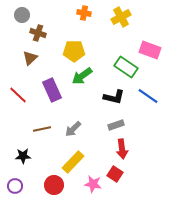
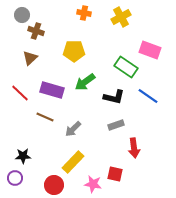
brown cross: moved 2 px left, 2 px up
green arrow: moved 3 px right, 6 px down
purple rectangle: rotated 50 degrees counterclockwise
red line: moved 2 px right, 2 px up
brown line: moved 3 px right, 12 px up; rotated 36 degrees clockwise
red arrow: moved 12 px right, 1 px up
red square: rotated 21 degrees counterclockwise
purple circle: moved 8 px up
